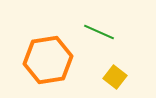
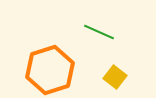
orange hexagon: moved 2 px right, 10 px down; rotated 9 degrees counterclockwise
